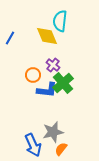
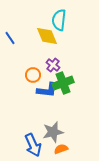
cyan semicircle: moved 1 px left, 1 px up
blue line: rotated 64 degrees counterclockwise
green cross: rotated 20 degrees clockwise
orange semicircle: rotated 32 degrees clockwise
